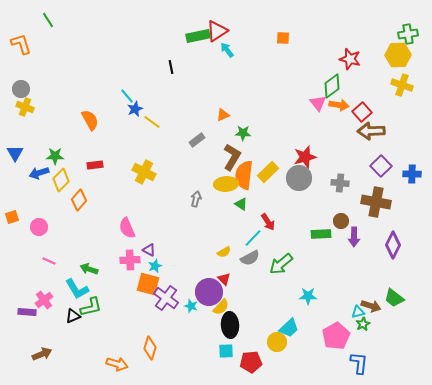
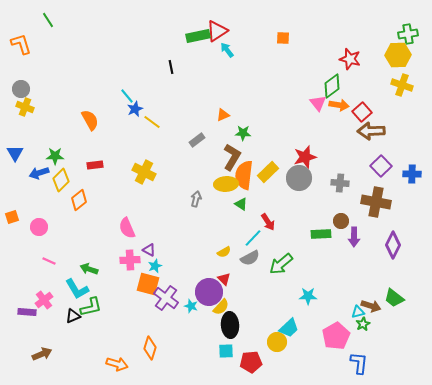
orange diamond at (79, 200): rotated 10 degrees clockwise
